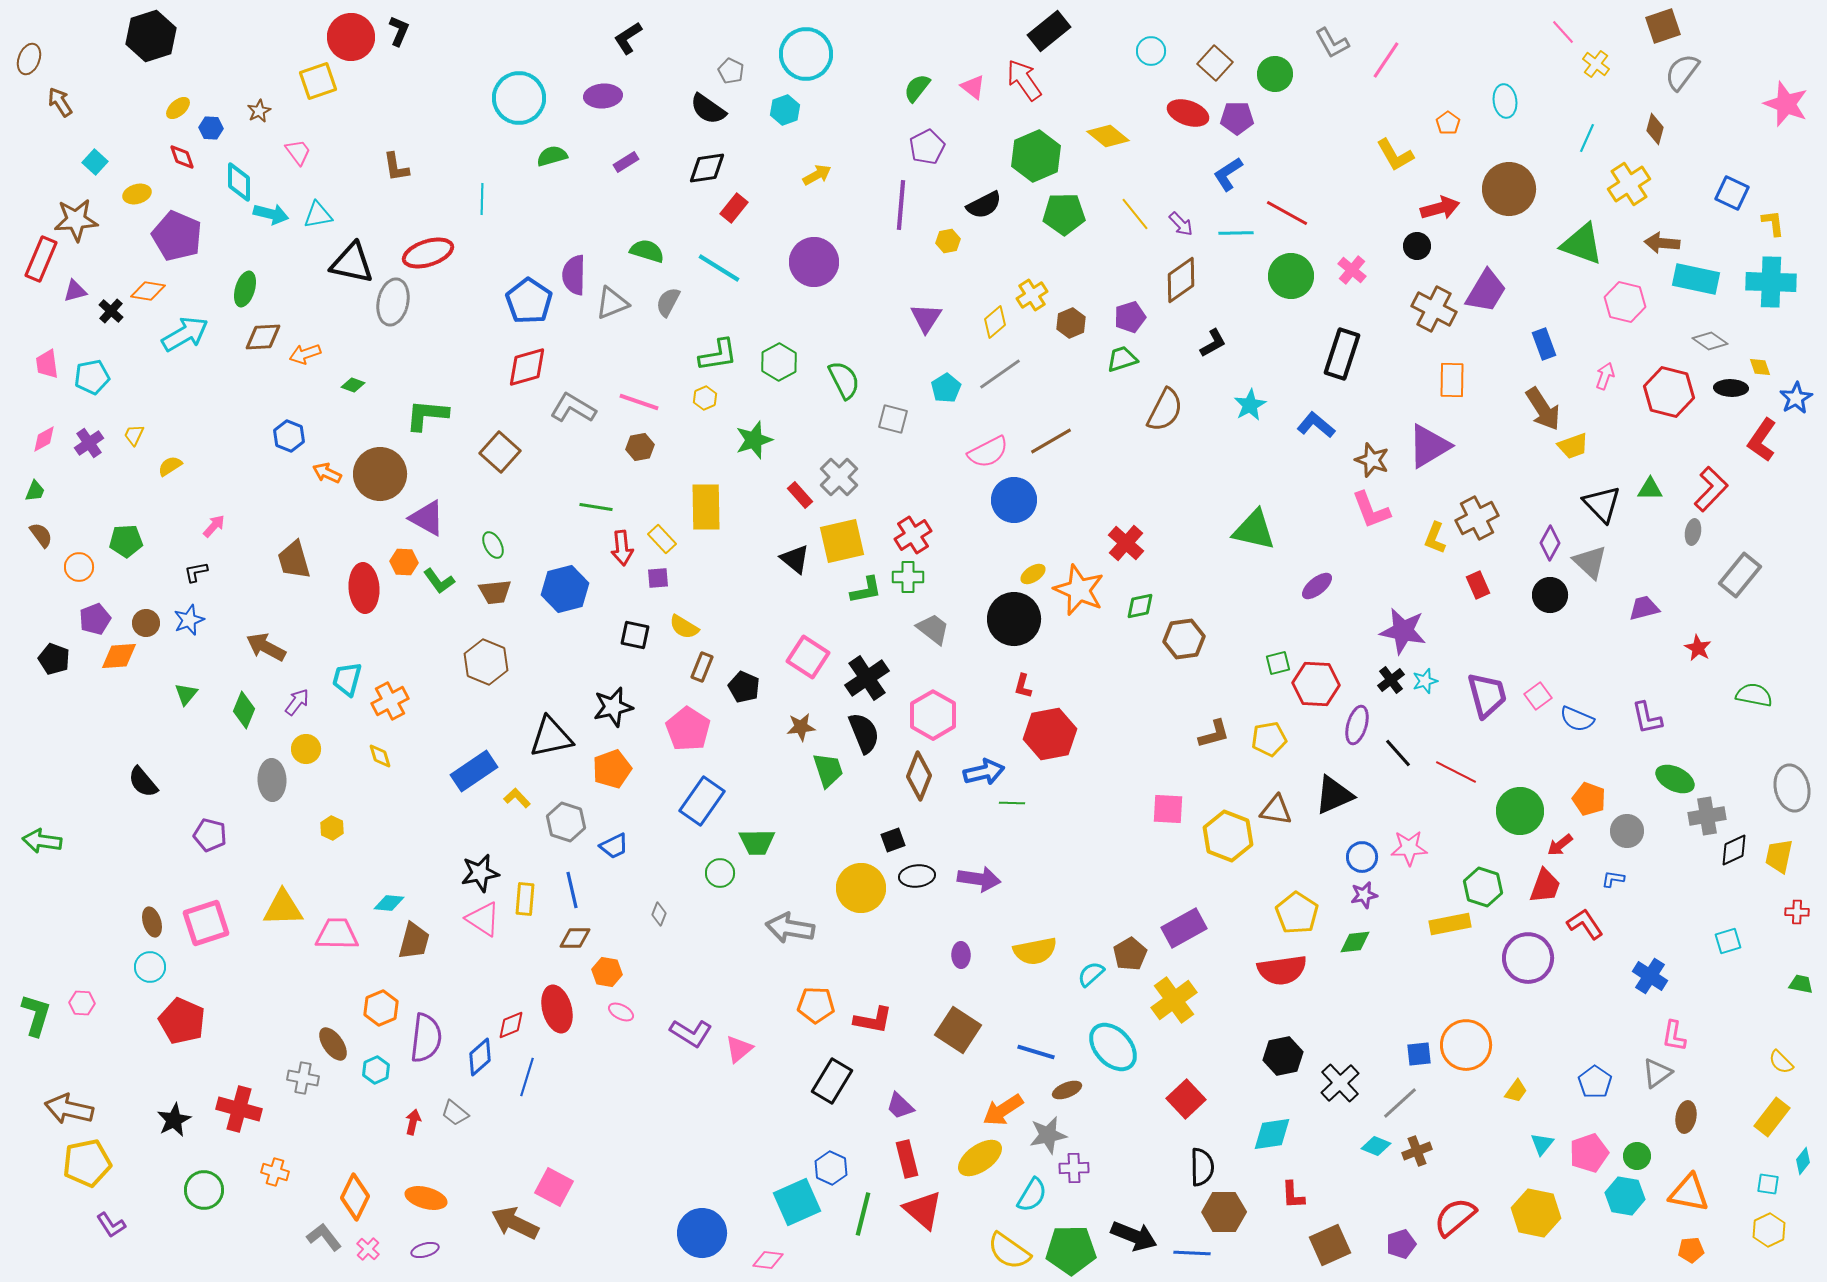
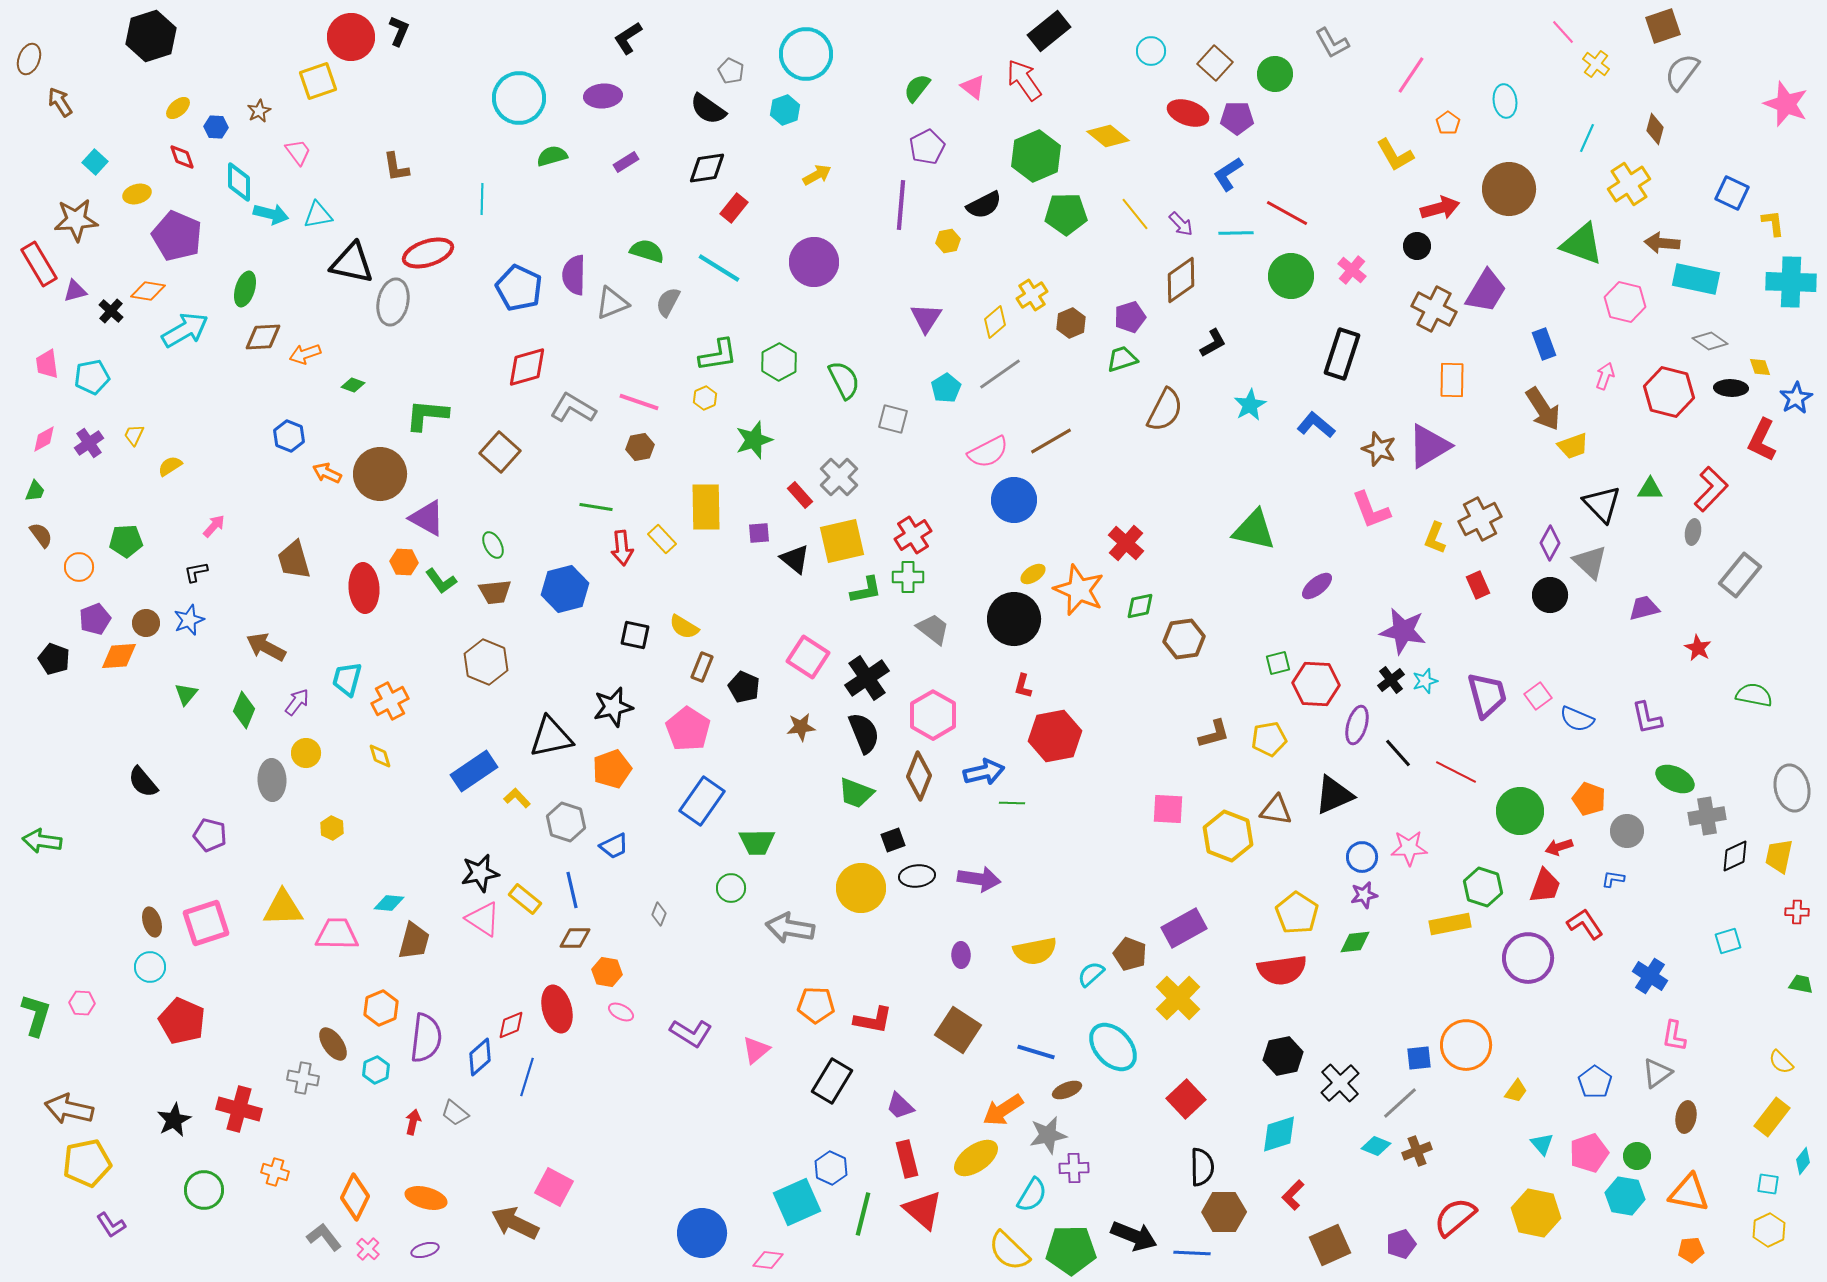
pink line at (1386, 60): moved 25 px right, 15 px down
blue hexagon at (211, 128): moved 5 px right, 1 px up
green pentagon at (1064, 214): moved 2 px right
red rectangle at (41, 259): moved 2 px left, 5 px down; rotated 54 degrees counterclockwise
cyan cross at (1771, 282): moved 20 px right
blue pentagon at (529, 301): moved 10 px left, 13 px up; rotated 9 degrees counterclockwise
cyan arrow at (185, 334): moved 4 px up
red L-shape at (1762, 440): rotated 9 degrees counterclockwise
brown star at (1372, 460): moved 7 px right, 11 px up
brown cross at (1477, 518): moved 3 px right, 1 px down
purple square at (658, 578): moved 101 px right, 45 px up
green L-shape at (439, 581): moved 2 px right
red hexagon at (1050, 734): moved 5 px right, 2 px down
yellow circle at (306, 749): moved 4 px down
green trapezoid at (828, 770): moved 28 px right, 23 px down; rotated 129 degrees clockwise
red arrow at (1560, 845): moved 1 px left, 2 px down; rotated 20 degrees clockwise
black diamond at (1734, 850): moved 1 px right, 6 px down
green circle at (720, 873): moved 11 px right, 15 px down
yellow rectangle at (525, 899): rotated 56 degrees counterclockwise
brown pentagon at (1130, 954): rotated 20 degrees counterclockwise
yellow cross at (1174, 1000): moved 4 px right, 2 px up; rotated 9 degrees counterclockwise
pink triangle at (739, 1049): moved 17 px right, 1 px down
blue square at (1419, 1054): moved 4 px down
cyan diamond at (1272, 1134): moved 7 px right; rotated 9 degrees counterclockwise
cyan triangle at (1542, 1144): rotated 20 degrees counterclockwise
yellow ellipse at (980, 1158): moved 4 px left
red L-shape at (1293, 1195): rotated 48 degrees clockwise
yellow semicircle at (1009, 1251): rotated 9 degrees clockwise
